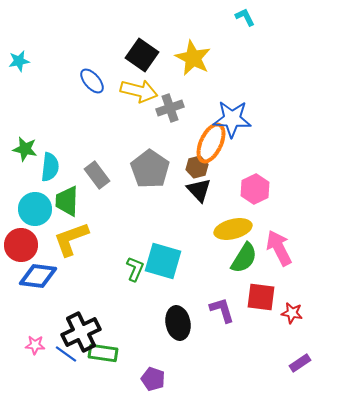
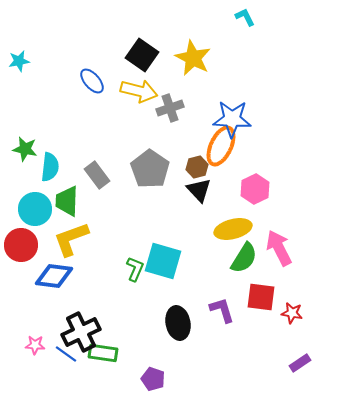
orange ellipse: moved 10 px right, 3 px down
blue diamond: moved 16 px right
